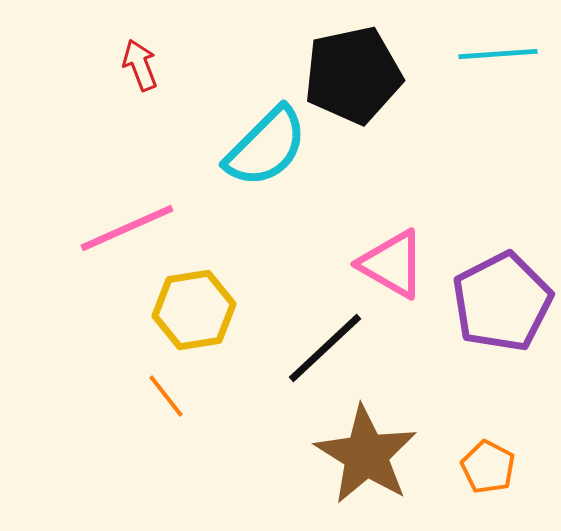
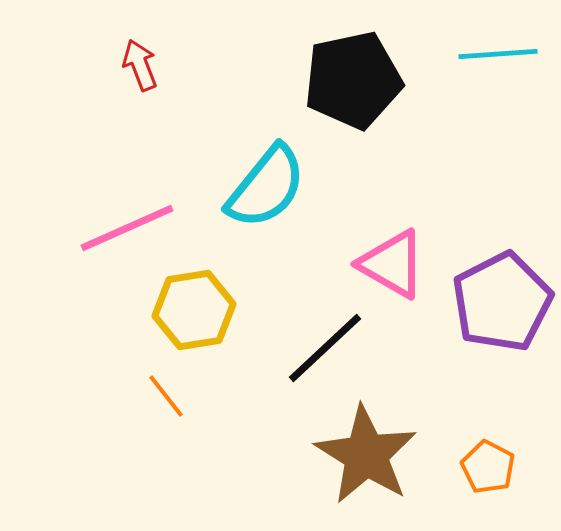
black pentagon: moved 5 px down
cyan semicircle: moved 40 px down; rotated 6 degrees counterclockwise
